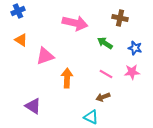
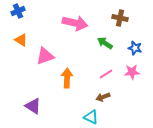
pink line: rotated 64 degrees counterclockwise
